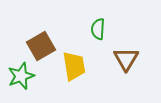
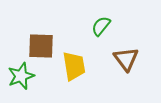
green semicircle: moved 3 px right, 3 px up; rotated 35 degrees clockwise
brown square: rotated 32 degrees clockwise
brown triangle: rotated 8 degrees counterclockwise
